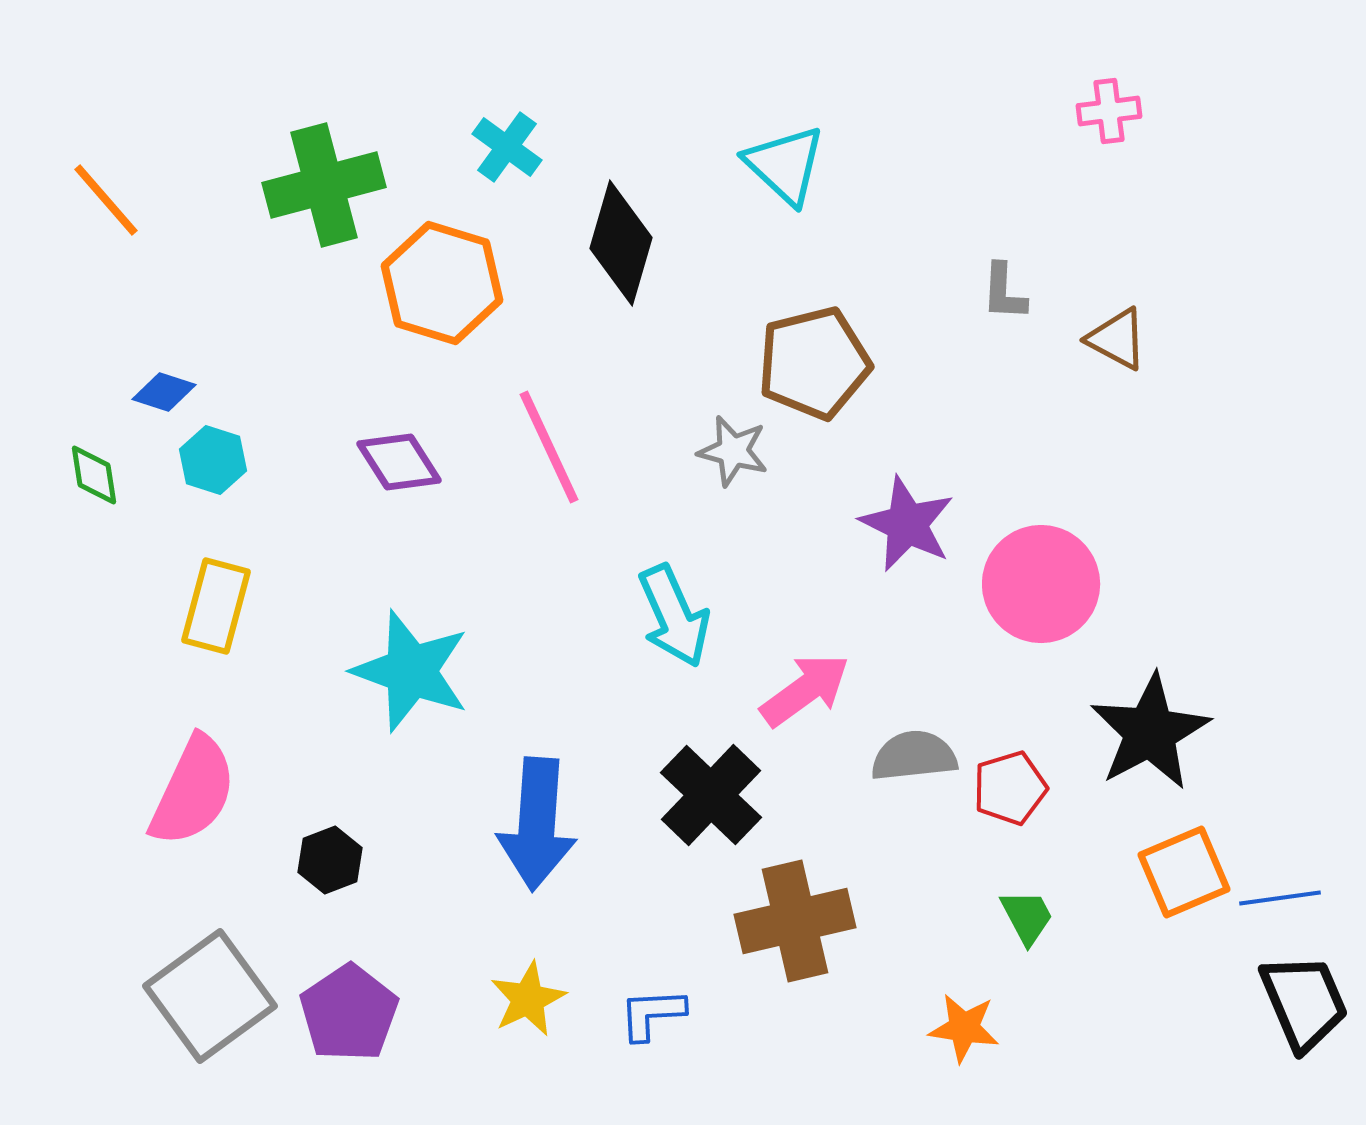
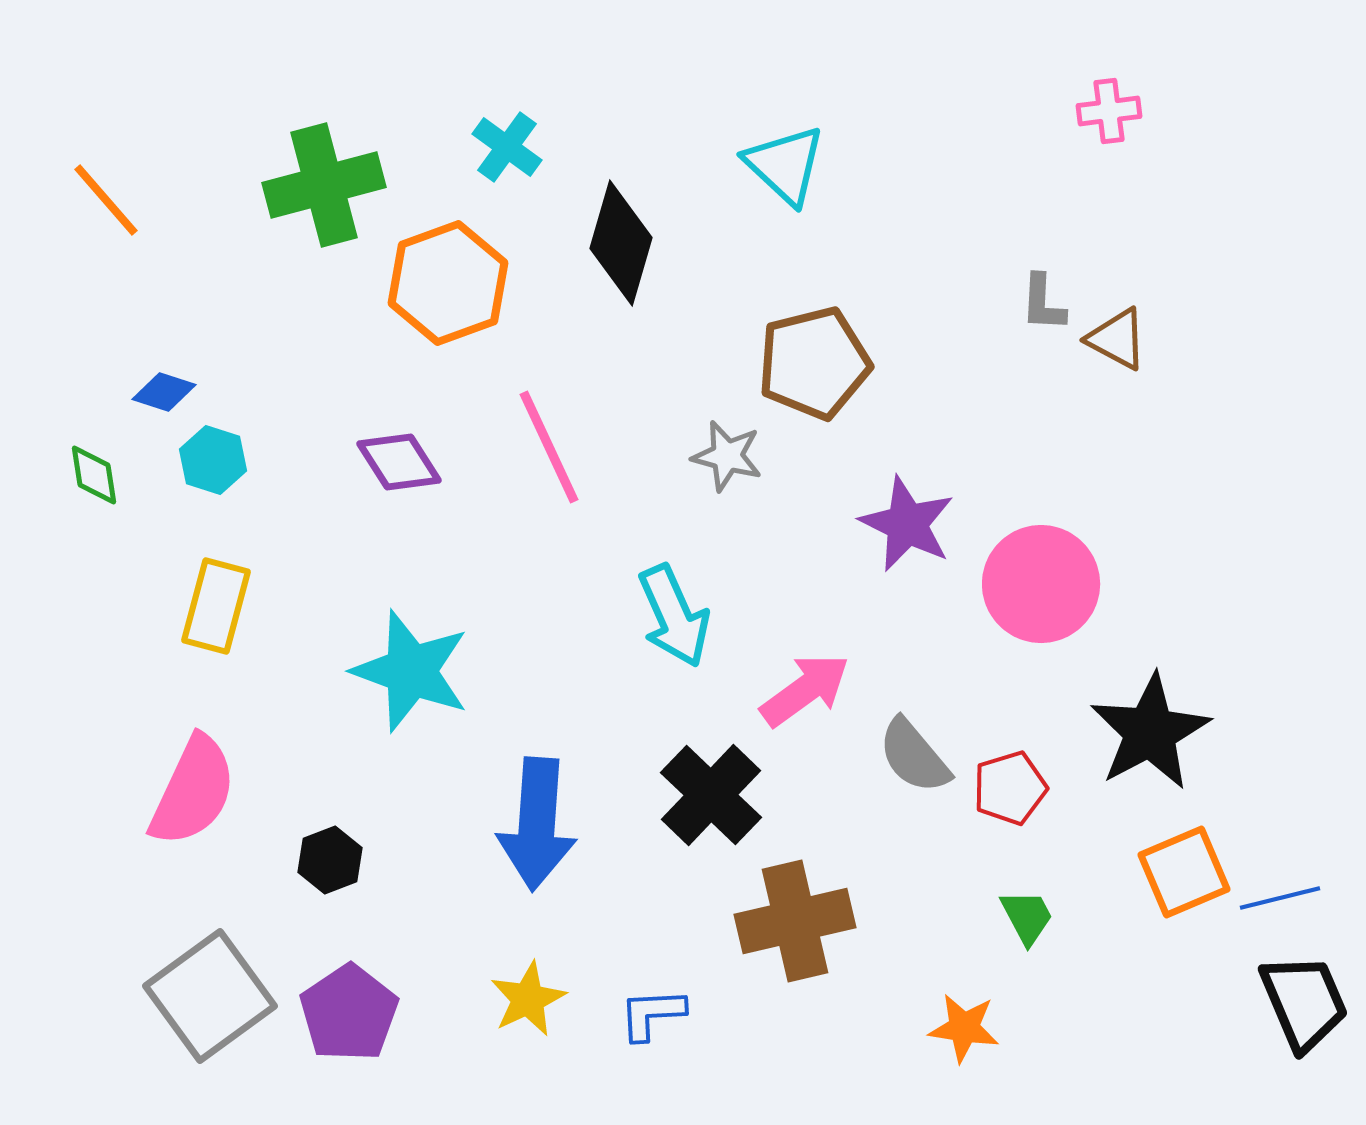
orange hexagon: moved 6 px right; rotated 23 degrees clockwise
gray L-shape: moved 39 px right, 11 px down
gray star: moved 6 px left, 5 px down
gray semicircle: rotated 124 degrees counterclockwise
blue line: rotated 6 degrees counterclockwise
